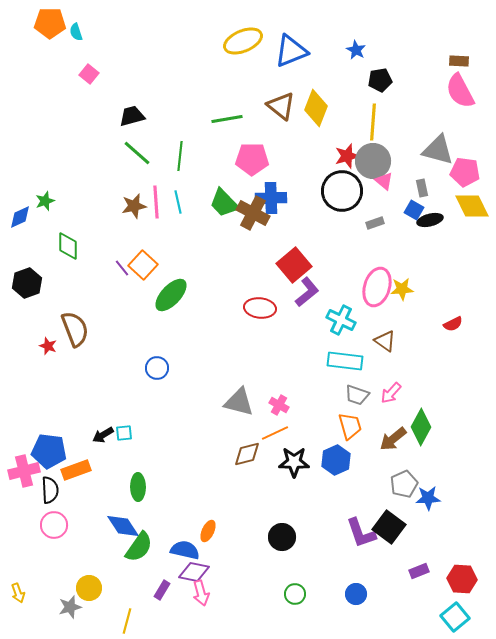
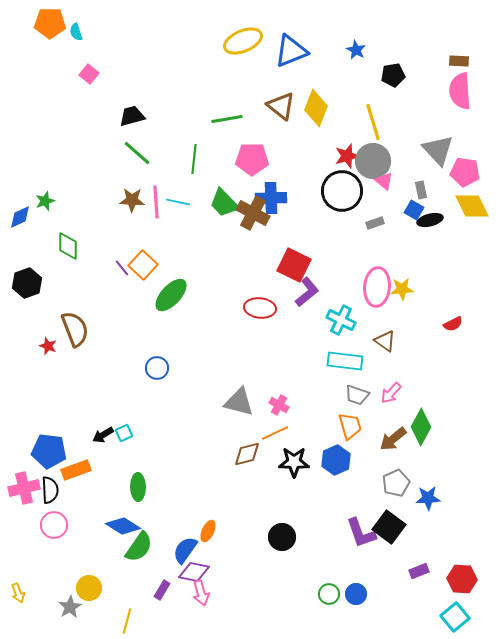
black pentagon at (380, 80): moved 13 px right, 5 px up
pink semicircle at (460, 91): rotated 24 degrees clockwise
yellow line at (373, 122): rotated 21 degrees counterclockwise
gray triangle at (438, 150): rotated 32 degrees clockwise
green line at (180, 156): moved 14 px right, 3 px down
gray rectangle at (422, 188): moved 1 px left, 2 px down
cyan line at (178, 202): rotated 65 degrees counterclockwise
brown star at (134, 206): moved 2 px left, 6 px up; rotated 15 degrees clockwise
red square at (294, 265): rotated 24 degrees counterclockwise
pink ellipse at (377, 287): rotated 12 degrees counterclockwise
cyan square at (124, 433): rotated 18 degrees counterclockwise
pink cross at (24, 471): moved 17 px down
gray pentagon at (404, 484): moved 8 px left, 1 px up
blue diamond at (123, 526): rotated 24 degrees counterclockwise
blue semicircle at (185, 550): rotated 68 degrees counterclockwise
green circle at (295, 594): moved 34 px right
gray star at (70, 607): rotated 15 degrees counterclockwise
